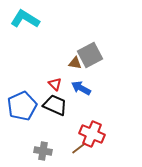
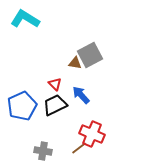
blue arrow: moved 7 px down; rotated 18 degrees clockwise
black trapezoid: rotated 50 degrees counterclockwise
